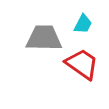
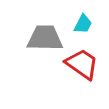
gray trapezoid: moved 1 px right
